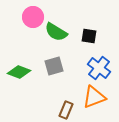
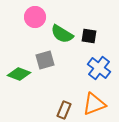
pink circle: moved 2 px right
green semicircle: moved 6 px right, 2 px down
gray square: moved 9 px left, 6 px up
green diamond: moved 2 px down
orange triangle: moved 7 px down
brown rectangle: moved 2 px left
